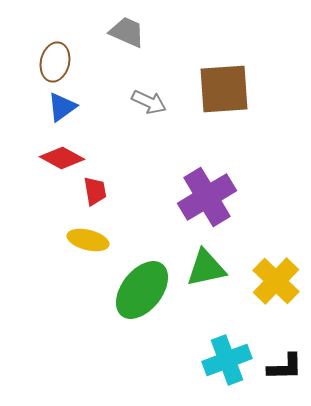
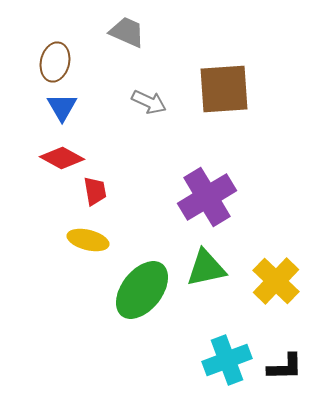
blue triangle: rotated 24 degrees counterclockwise
